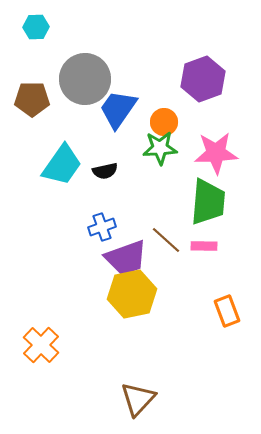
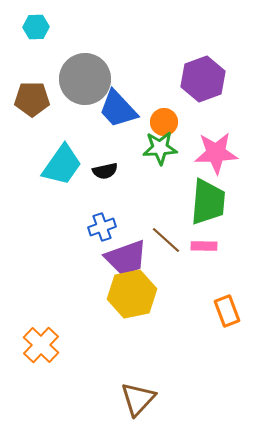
blue trapezoid: rotated 78 degrees counterclockwise
